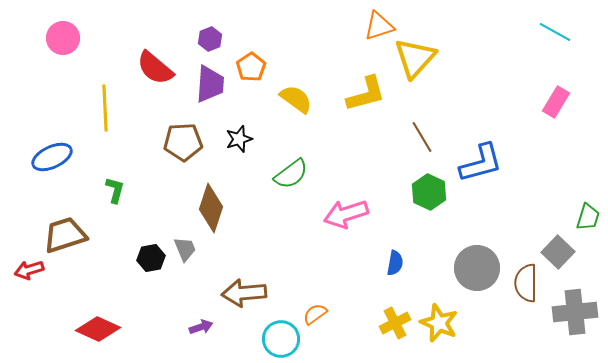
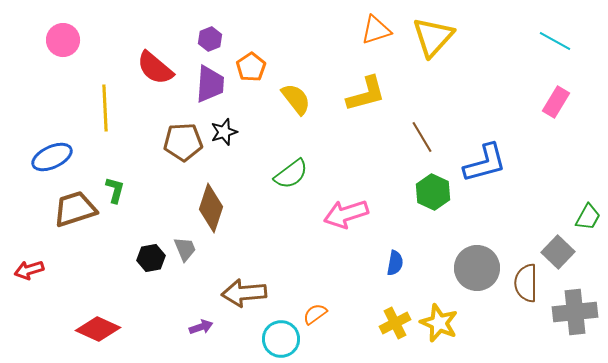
orange triangle: moved 3 px left, 4 px down
cyan line: moved 9 px down
pink circle: moved 2 px down
yellow triangle: moved 18 px right, 21 px up
yellow semicircle: rotated 16 degrees clockwise
black star: moved 15 px left, 7 px up
blue L-shape: moved 4 px right
green hexagon: moved 4 px right
green trapezoid: rotated 12 degrees clockwise
brown trapezoid: moved 10 px right, 26 px up
